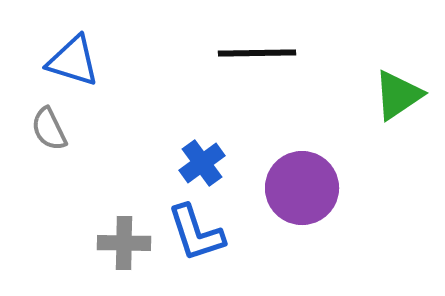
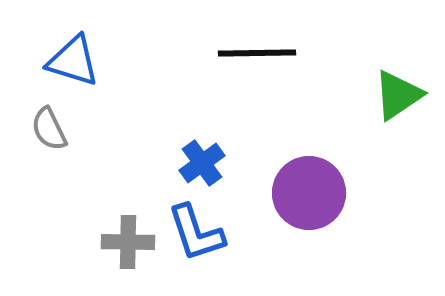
purple circle: moved 7 px right, 5 px down
gray cross: moved 4 px right, 1 px up
